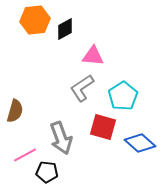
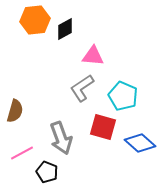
cyan pentagon: rotated 16 degrees counterclockwise
pink line: moved 3 px left, 2 px up
black pentagon: rotated 15 degrees clockwise
